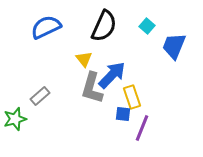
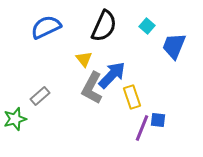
gray L-shape: rotated 12 degrees clockwise
blue square: moved 35 px right, 6 px down
